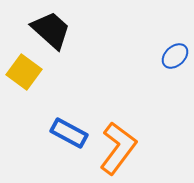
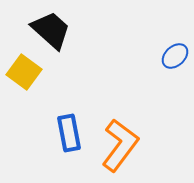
blue rectangle: rotated 51 degrees clockwise
orange L-shape: moved 2 px right, 3 px up
